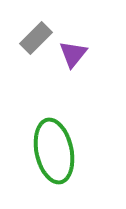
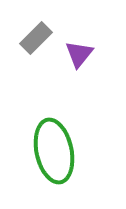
purple triangle: moved 6 px right
